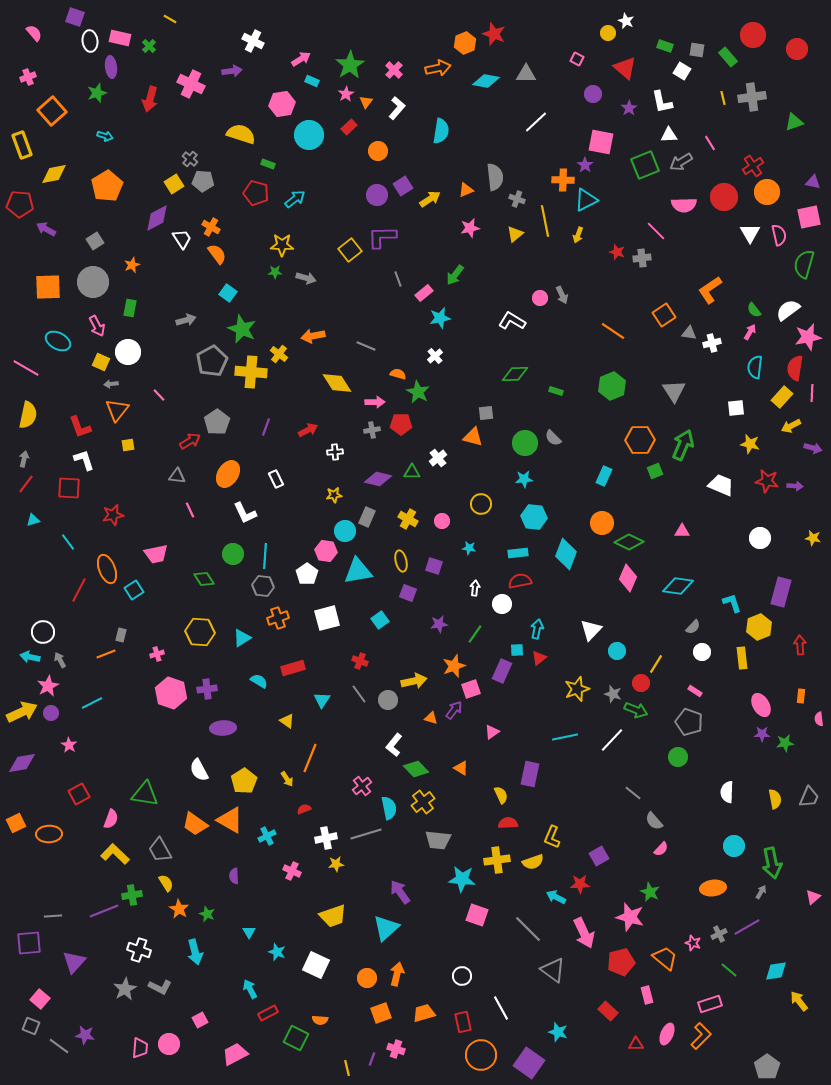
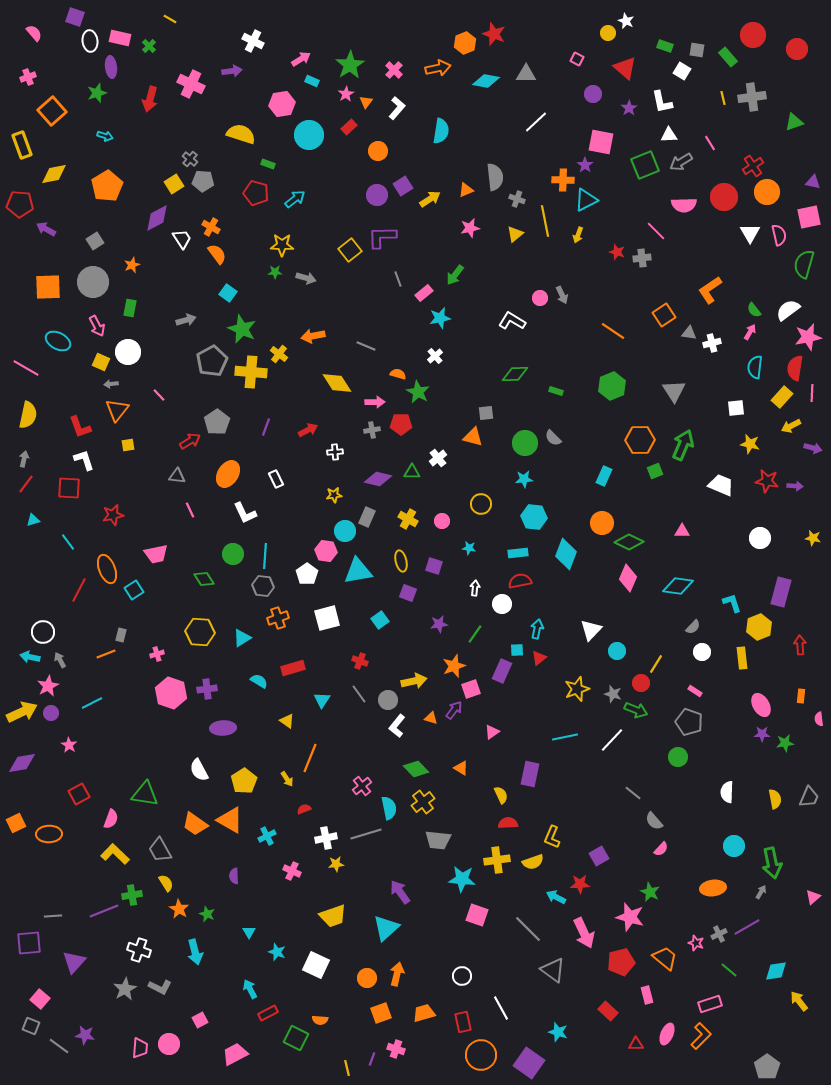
white L-shape at (394, 745): moved 3 px right, 19 px up
pink star at (693, 943): moved 3 px right
